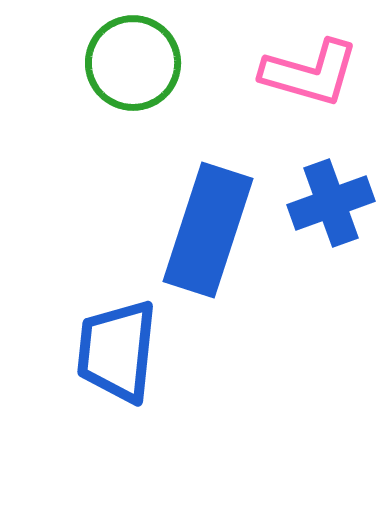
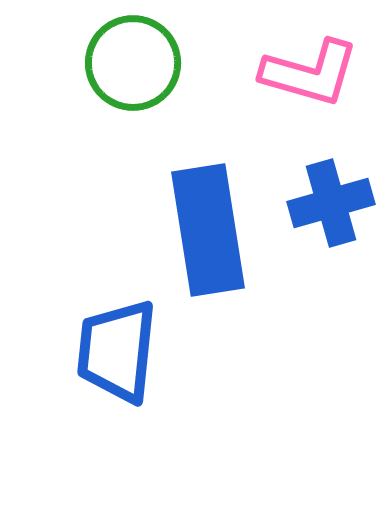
blue cross: rotated 4 degrees clockwise
blue rectangle: rotated 27 degrees counterclockwise
